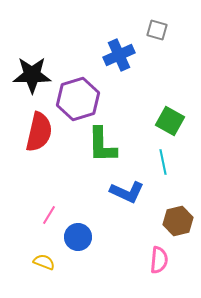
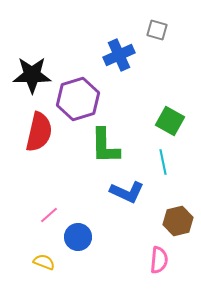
green L-shape: moved 3 px right, 1 px down
pink line: rotated 18 degrees clockwise
